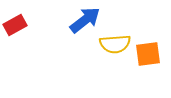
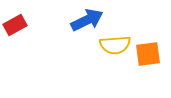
blue arrow: moved 2 px right; rotated 12 degrees clockwise
yellow semicircle: moved 1 px down
